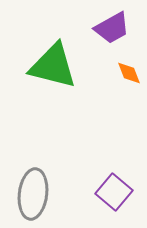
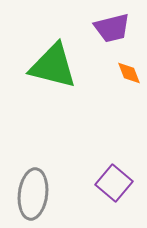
purple trapezoid: rotated 15 degrees clockwise
purple square: moved 9 px up
